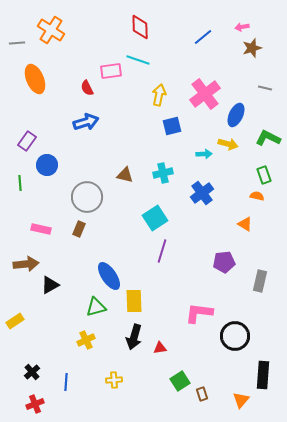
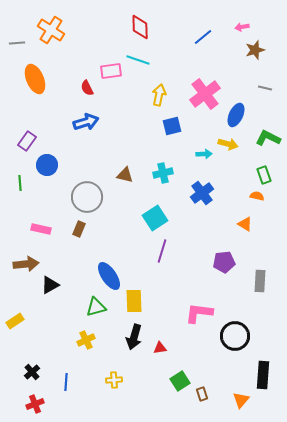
brown star at (252, 48): moved 3 px right, 2 px down
gray rectangle at (260, 281): rotated 10 degrees counterclockwise
